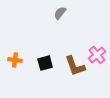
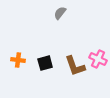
pink cross: moved 1 px right, 4 px down; rotated 24 degrees counterclockwise
orange cross: moved 3 px right
